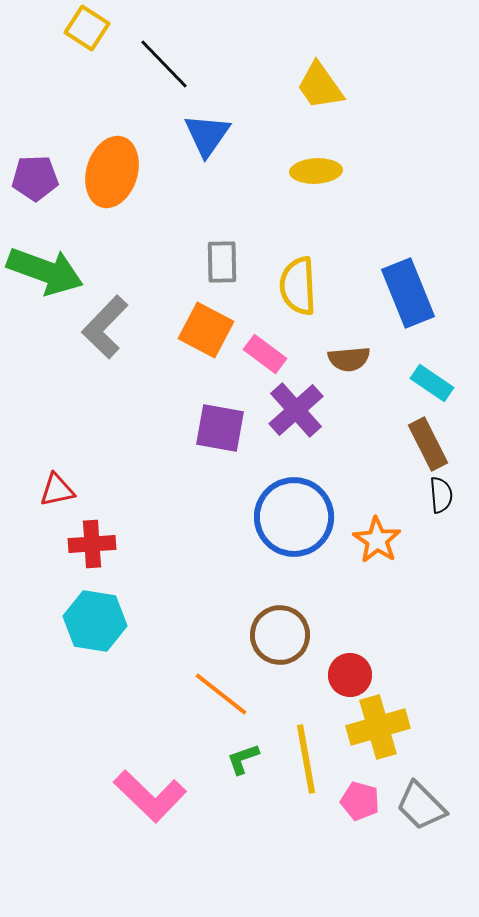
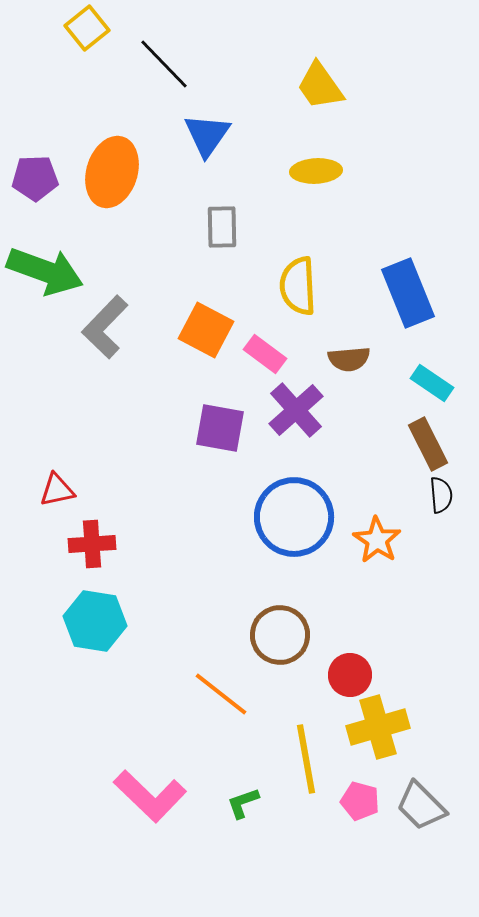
yellow square: rotated 18 degrees clockwise
gray rectangle: moved 35 px up
green L-shape: moved 44 px down
